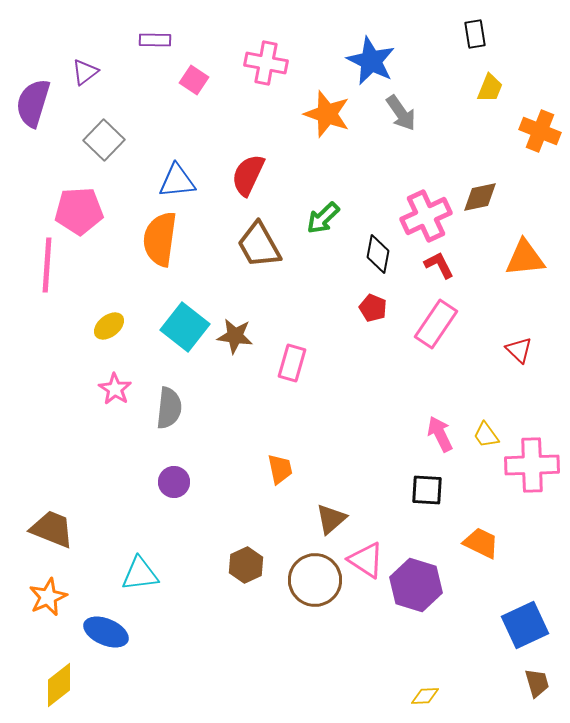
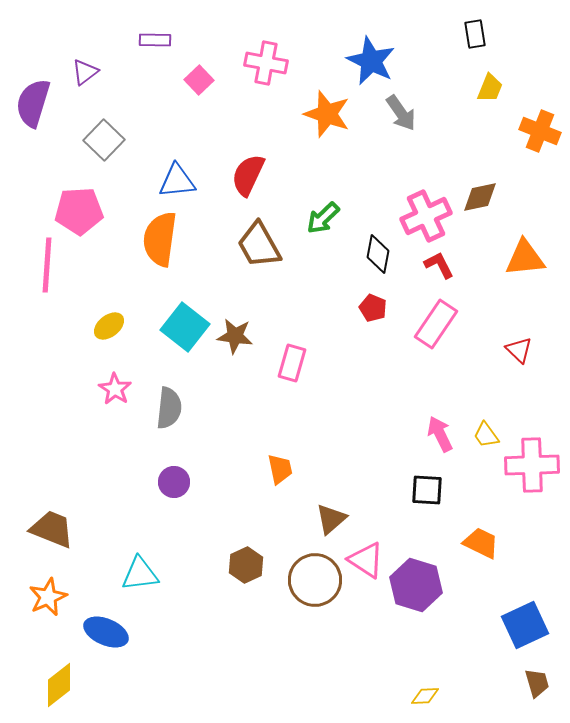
pink square at (194, 80): moved 5 px right; rotated 12 degrees clockwise
